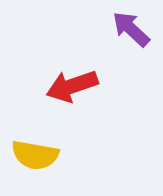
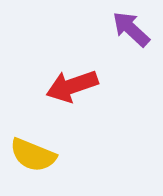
yellow semicircle: moved 2 px left; rotated 12 degrees clockwise
